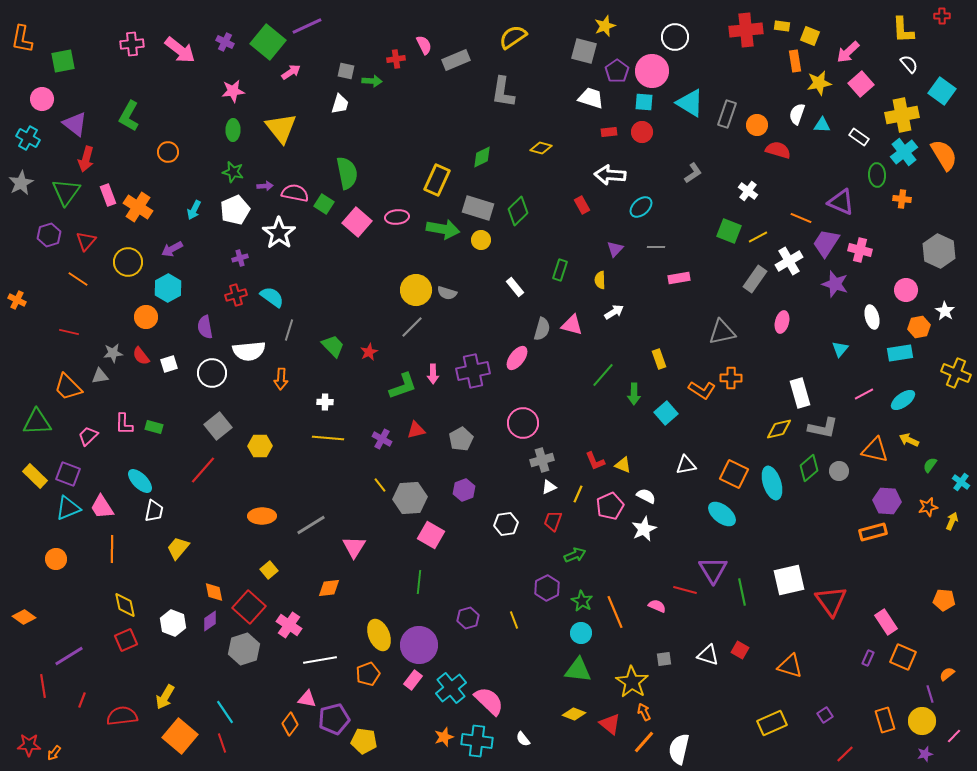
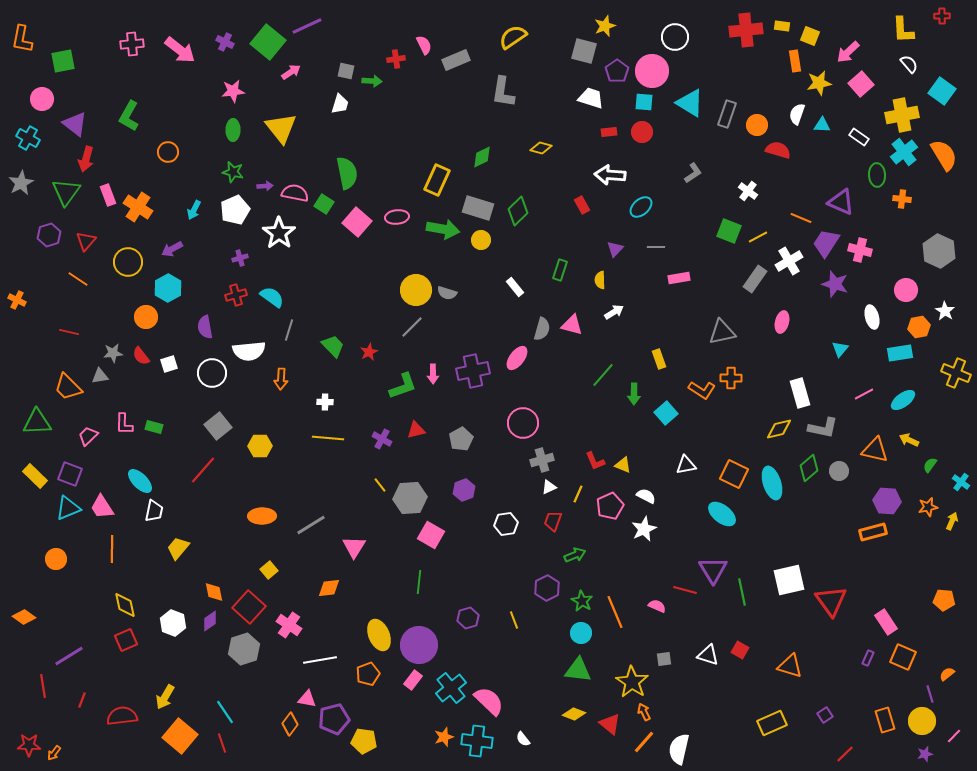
purple square at (68, 474): moved 2 px right
